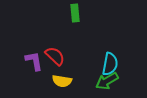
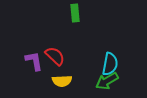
yellow semicircle: rotated 12 degrees counterclockwise
